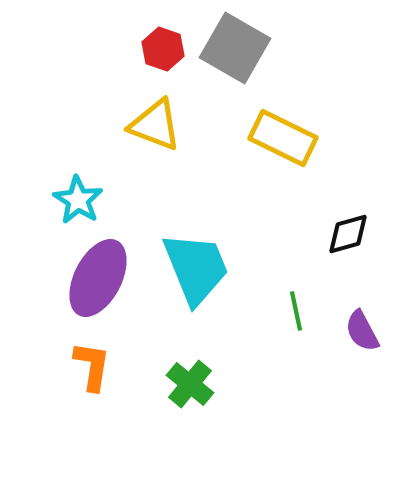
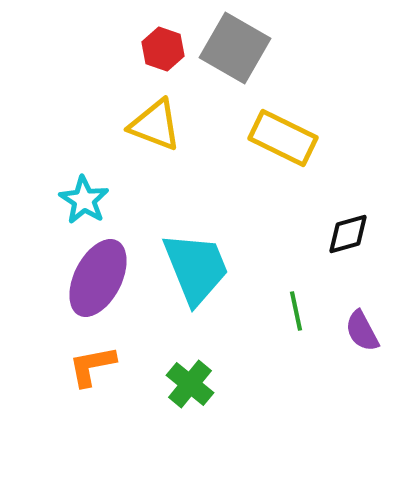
cyan star: moved 6 px right
orange L-shape: rotated 110 degrees counterclockwise
